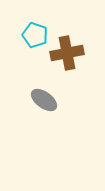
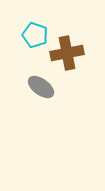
gray ellipse: moved 3 px left, 13 px up
